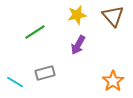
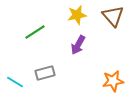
orange star: rotated 25 degrees clockwise
